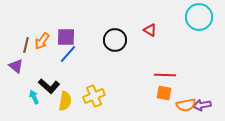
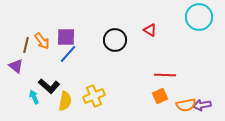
orange arrow: rotated 72 degrees counterclockwise
orange square: moved 4 px left, 3 px down; rotated 35 degrees counterclockwise
